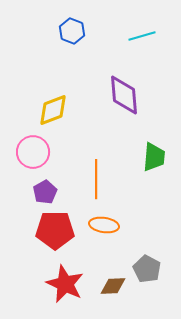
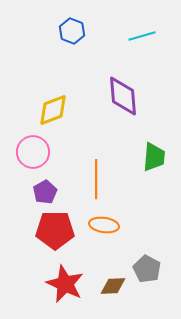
purple diamond: moved 1 px left, 1 px down
